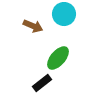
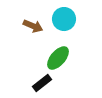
cyan circle: moved 5 px down
